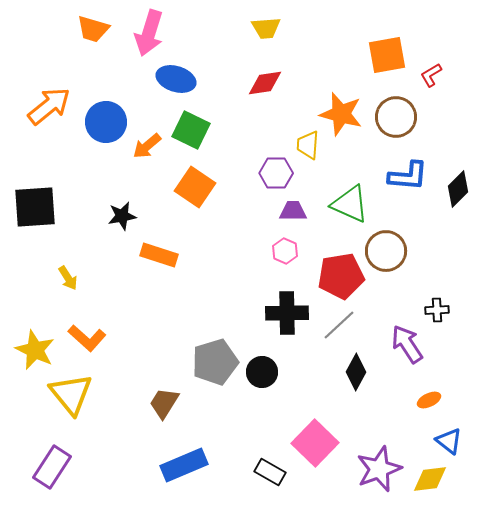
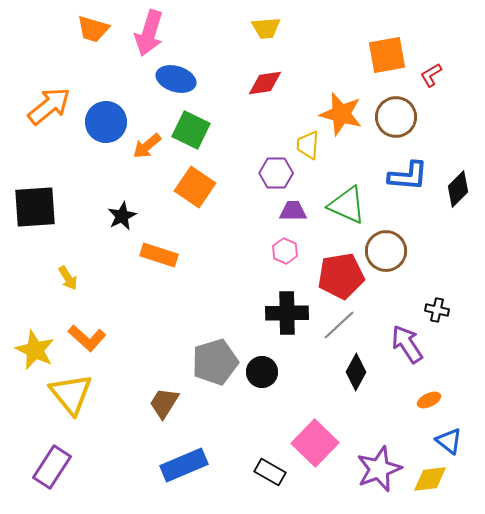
green triangle at (350, 204): moved 3 px left, 1 px down
black star at (122, 216): rotated 16 degrees counterclockwise
black cross at (437, 310): rotated 15 degrees clockwise
